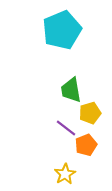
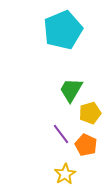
cyan pentagon: moved 1 px right
green trapezoid: rotated 40 degrees clockwise
purple line: moved 5 px left, 6 px down; rotated 15 degrees clockwise
orange pentagon: rotated 25 degrees counterclockwise
